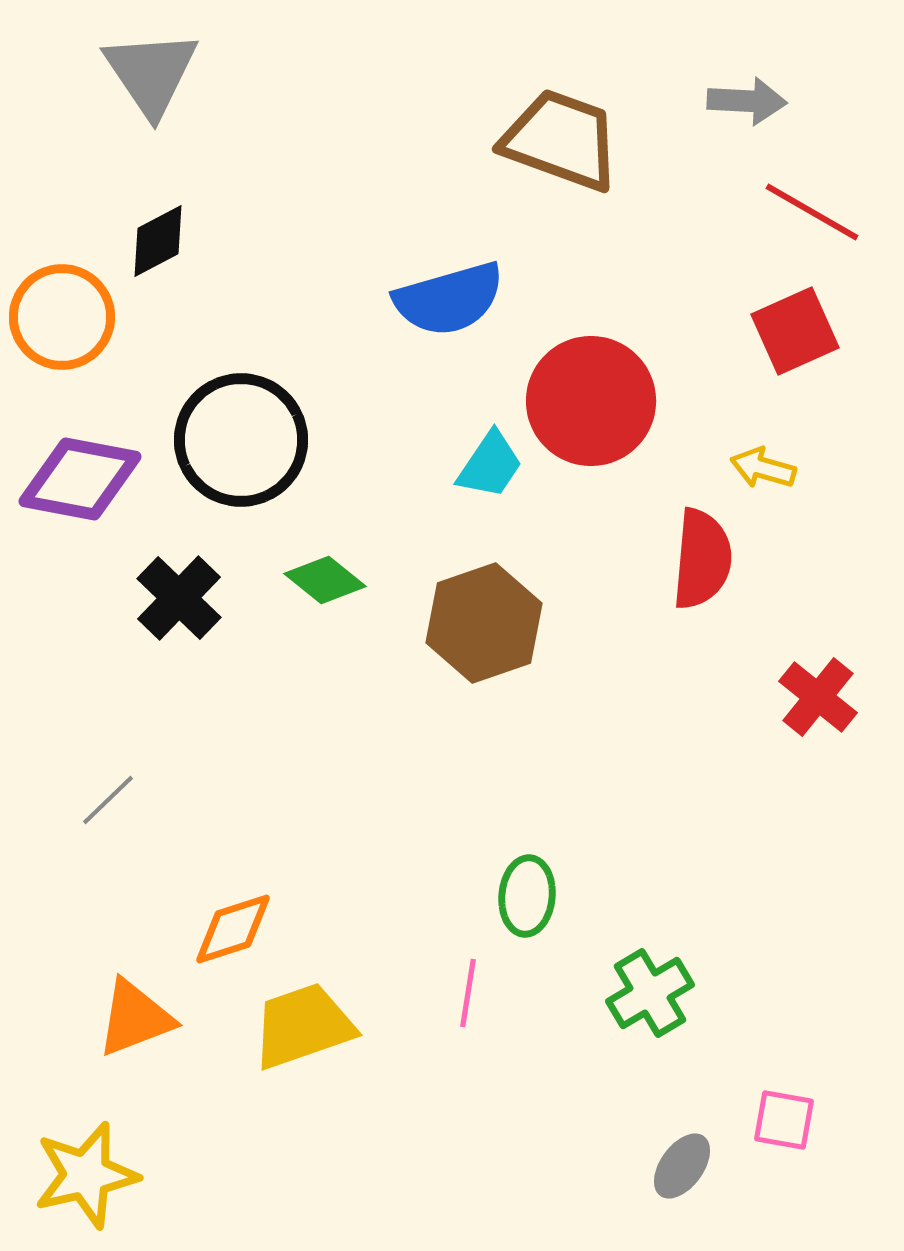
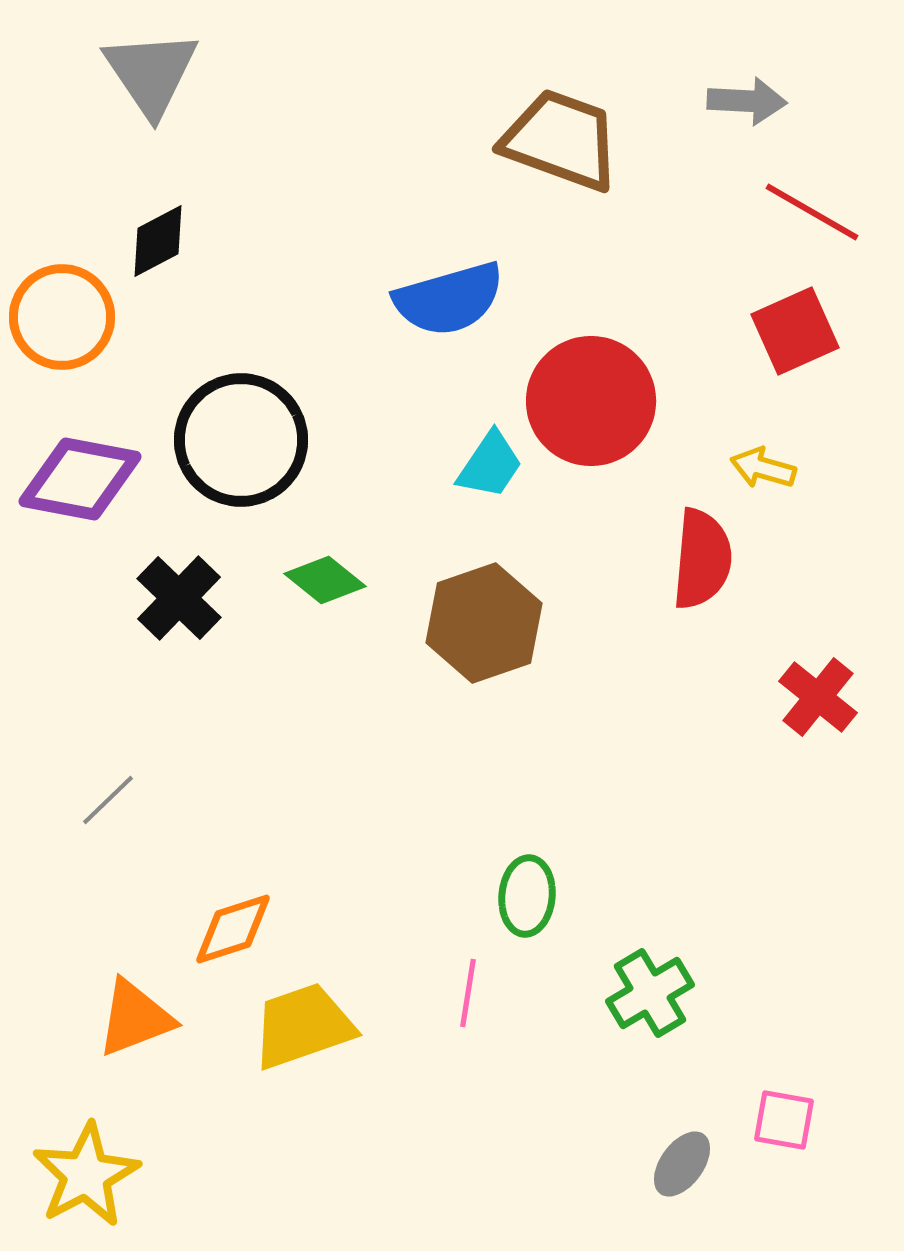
gray ellipse: moved 2 px up
yellow star: rotated 15 degrees counterclockwise
